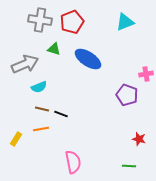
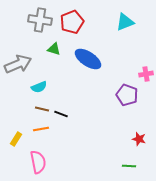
gray arrow: moved 7 px left
pink semicircle: moved 35 px left
